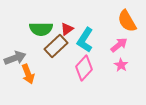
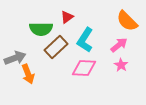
orange semicircle: rotated 15 degrees counterclockwise
red triangle: moved 12 px up
brown rectangle: moved 1 px down
pink diamond: rotated 50 degrees clockwise
